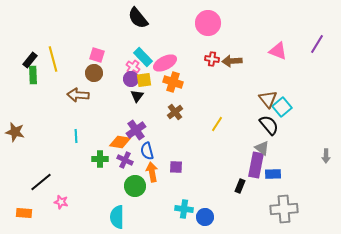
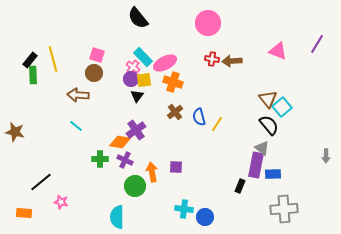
cyan line at (76, 136): moved 10 px up; rotated 48 degrees counterclockwise
blue semicircle at (147, 151): moved 52 px right, 34 px up
